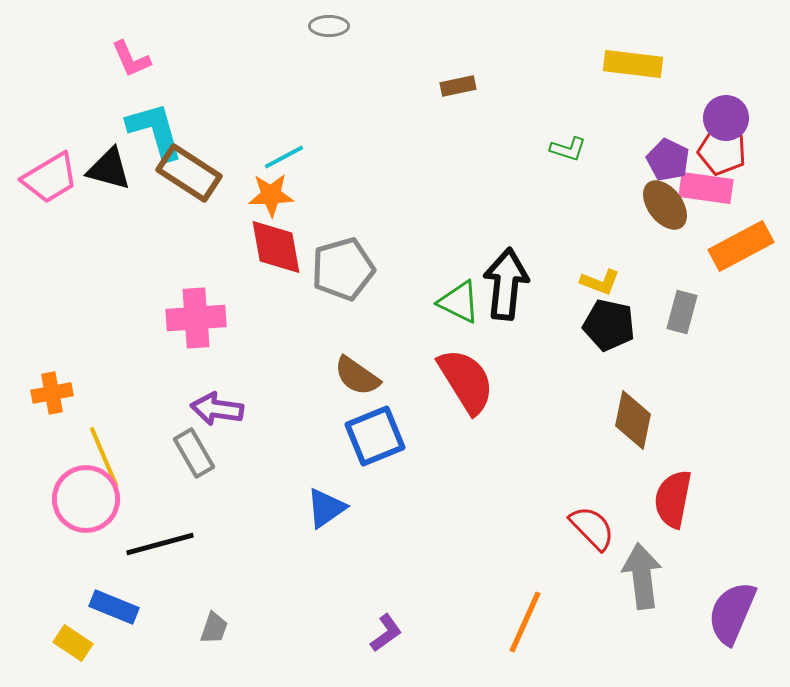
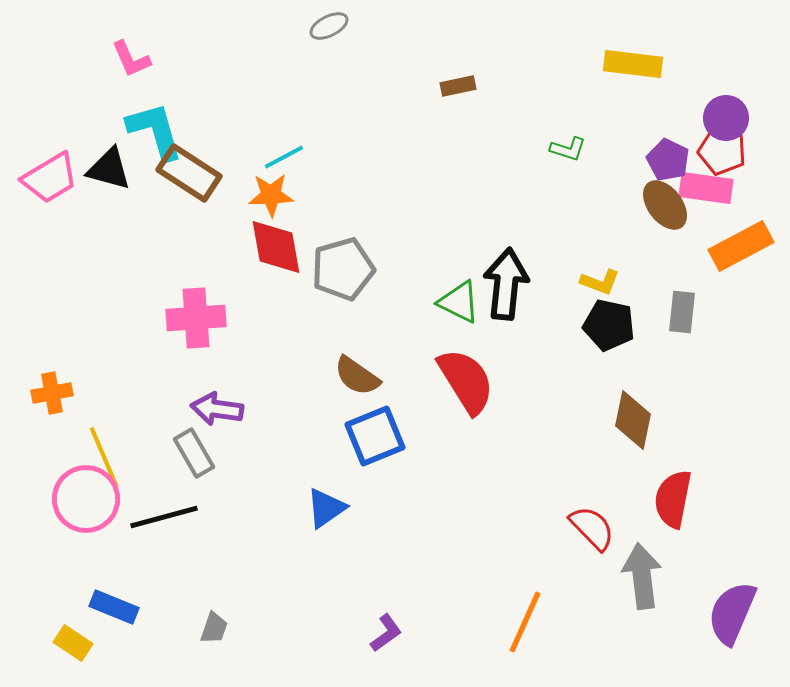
gray ellipse at (329, 26): rotated 27 degrees counterclockwise
gray rectangle at (682, 312): rotated 9 degrees counterclockwise
black line at (160, 544): moved 4 px right, 27 px up
